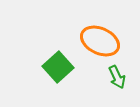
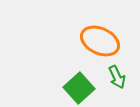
green square: moved 21 px right, 21 px down
